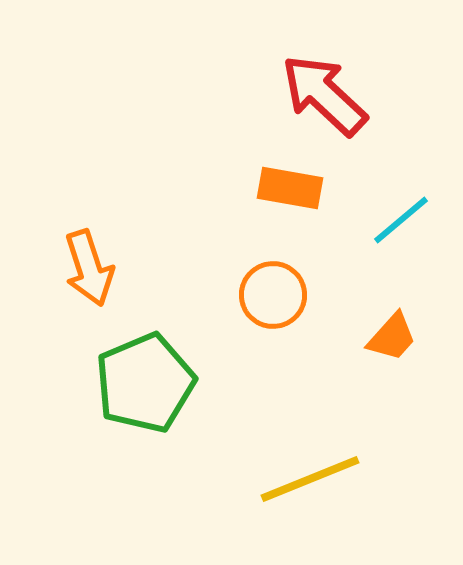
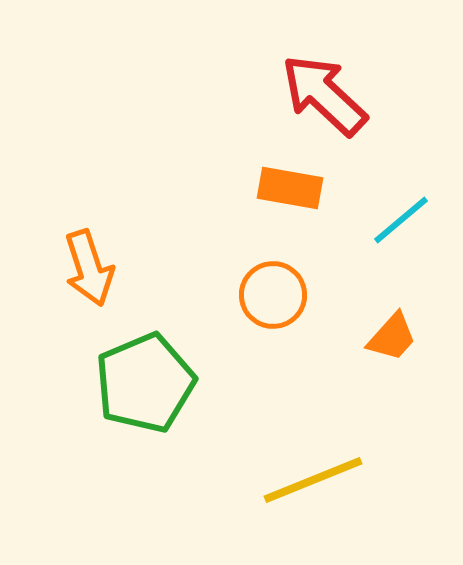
yellow line: moved 3 px right, 1 px down
